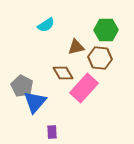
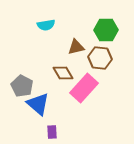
cyan semicircle: rotated 24 degrees clockwise
blue triangle: moved 3 px right, 2 px down; rotated 30 degrees counterclockwise
